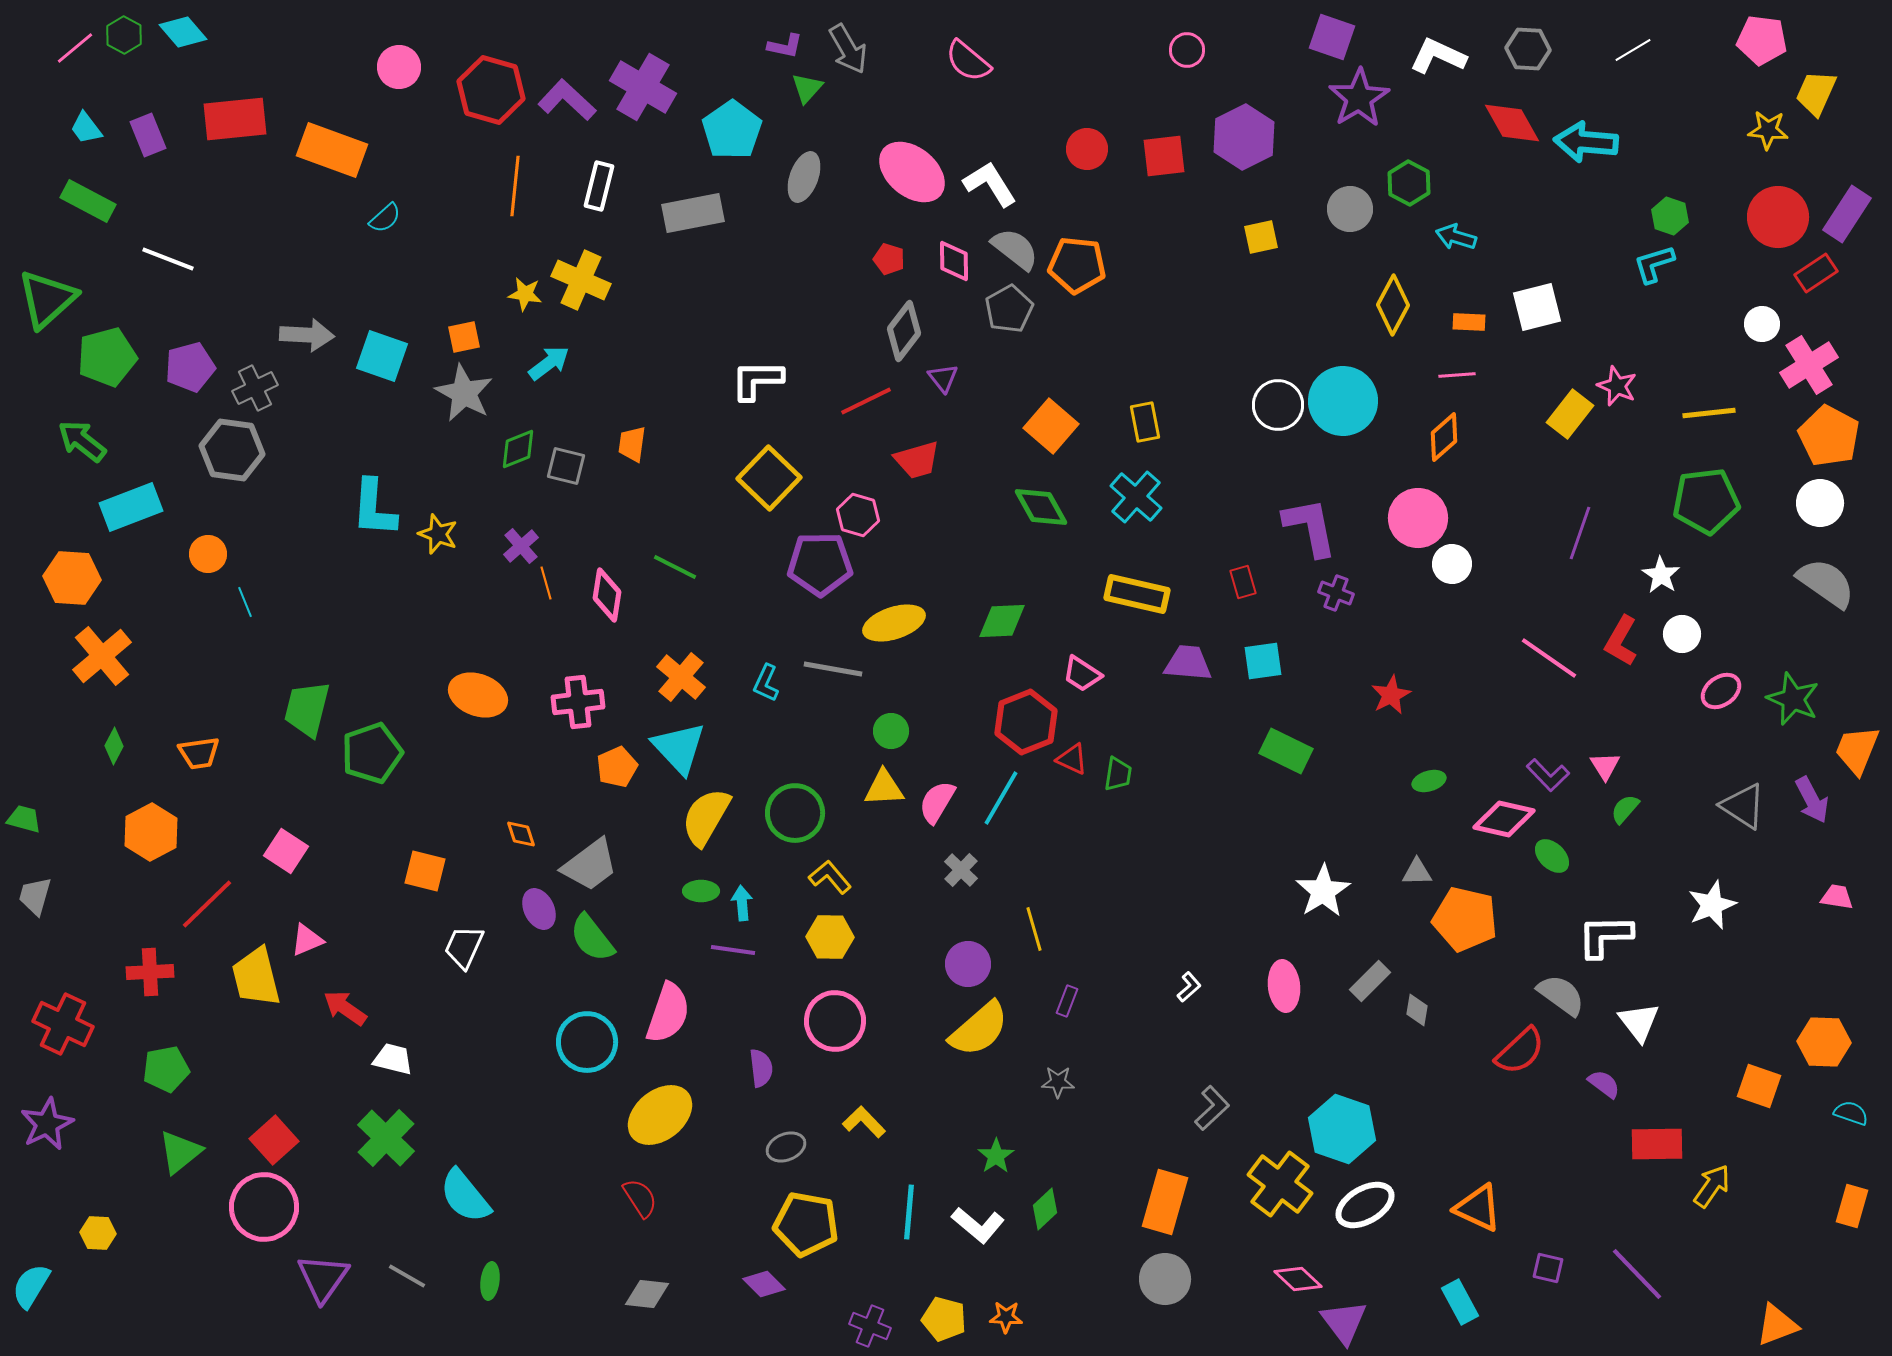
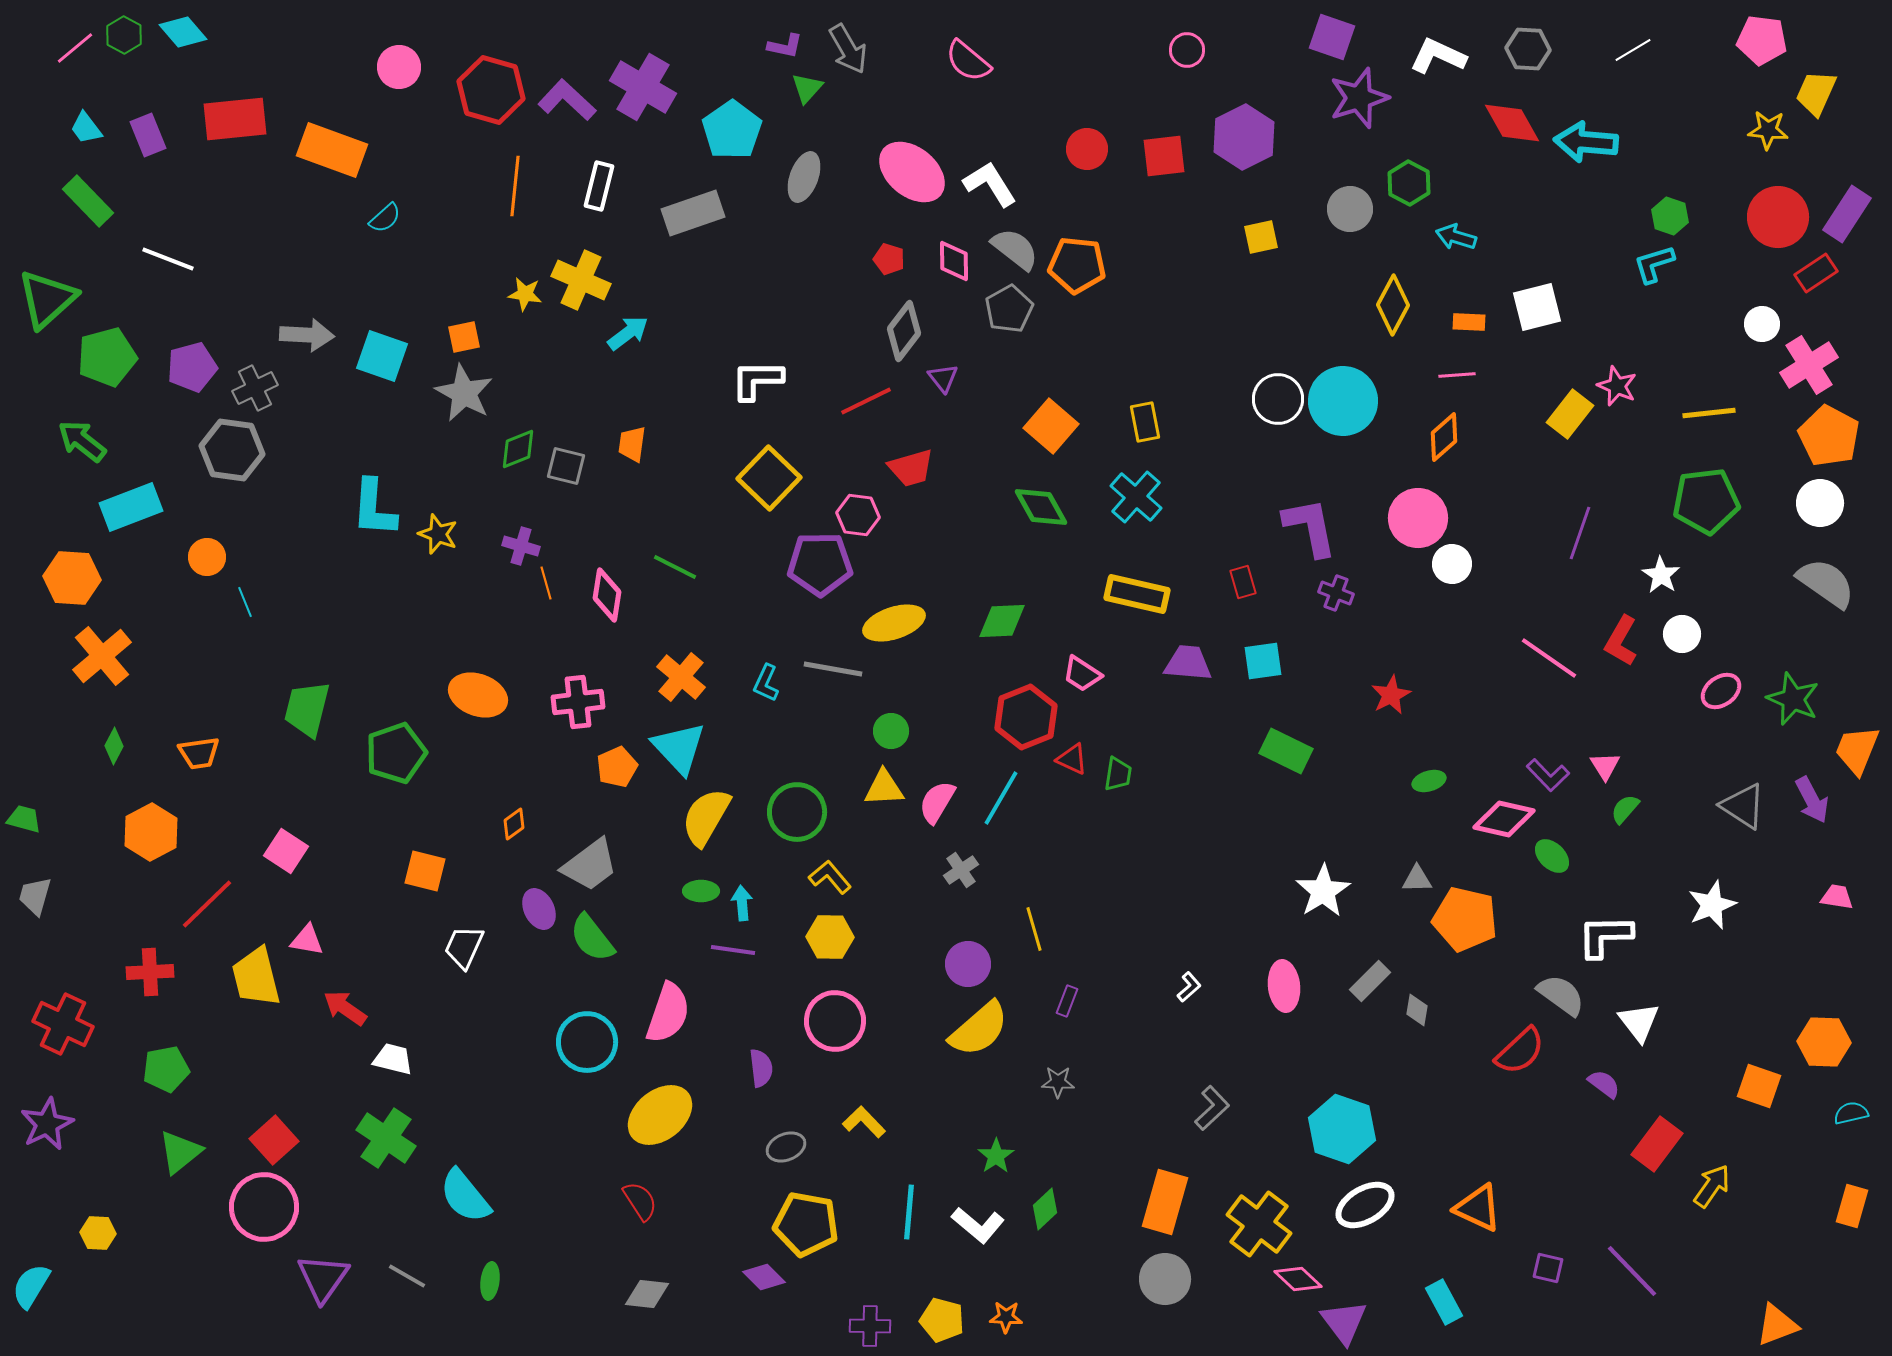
purple star at (1359, 98): rotated 14 degrees clockwise
green rectangle at (88, 201): rotated 18 degrees clockwise
gray rectangle at (693, 213): rotated 8 degrees counterclockwise
cyan arrow at (549, 363): moved 79 px right, 30 px up
purple pentagon at (190, 367): moved 2 px right
white circle at (1278, 405): moved 6 px up
red trapezoid at (917, 460): moved 6 px left, 8 px down
pink hexagon at (858, 515): rotated 9 degrees counterclockwise
purple cross at (521, 546): rotated 33 degrees counterclockwise
orange circle at (208, 554): moved 1 px left, 3 px down
red hexagon at (1026, 722): moved 5 px up
green pentagon at (372, 753): moved 24 px right
green circle at (795, 813): moved 2 px right, 1 px up
orange diamond at (521, 834): moved 7 px left, 10 px up; rotated 72 degrees clockwise
gray cross at (961, 870): rotated 12 degrees clockwise
gray triangle at (1417, 872): moved 7 px down
pink triangle at (307, 940): rotated 33 degrees clockwise
cyan semicircle at (1851, 1113): rotated 32 degrees counterclockwise
green cross at (386, 1138): rotated 10 degrees counterclockwise
red rectangle at (1657, 1144): rotated 52 degrees counterclockwise
yellow cross at (1280, 1184): moved 21 px left, 40 px down
red semicircle at (640, 1198): moved 3 px down
purple line at (1637, 1274): moved 5 px left, 3 px up
purple diamond at (764, 1284): moved 7 px up
cyan rectangle at (1460, 1302): moved 16 px left
yellow pentagon at (944, 1319): moved 2 px left, 1 px down
purple cross at (870, 1326): rotated 21 degrees counterclockwise
